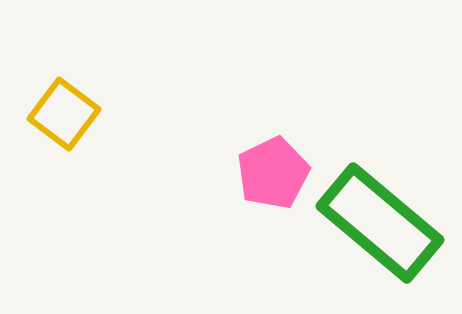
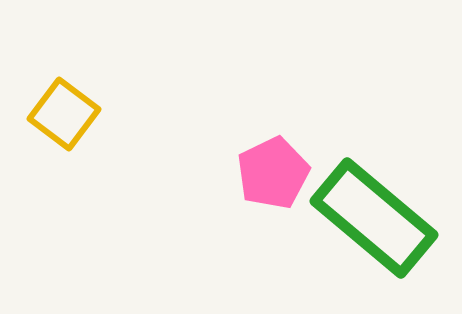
green rectangle: moved 6 px left, 5 px up
